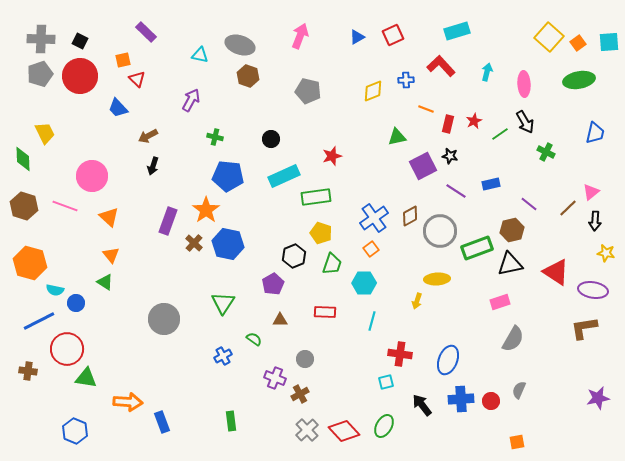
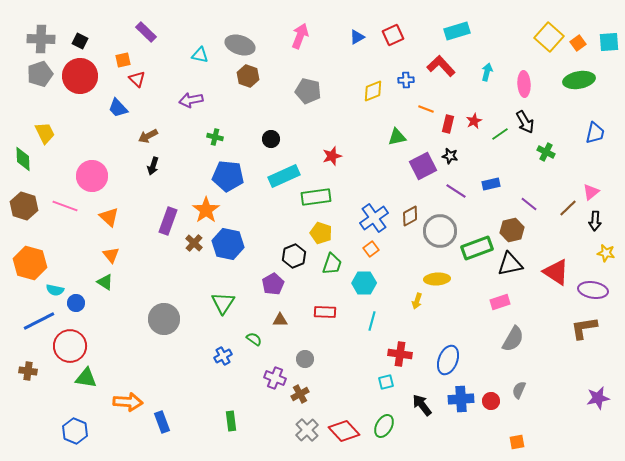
purple arrow at (191, 100): rotated 130 degrees counterclockwise
red circle at (67, 349): moved 3 px right, 3 px up
